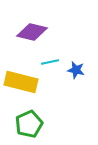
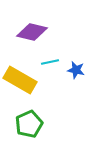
yellow rectangle: moved 1 px left, 2 px up; rotated 16 degrees clockwise
